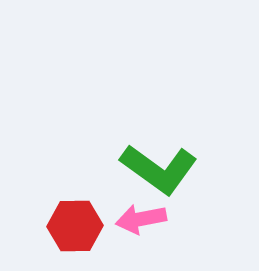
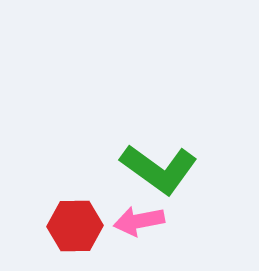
pink arrow: moved 2 px left, 2 px down
